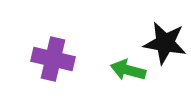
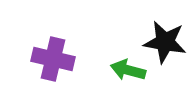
black star: moved 1 px up
